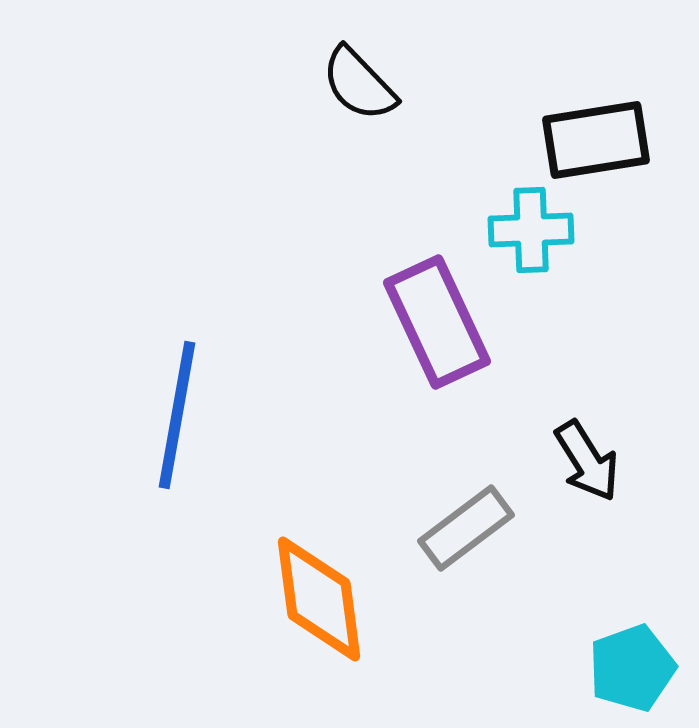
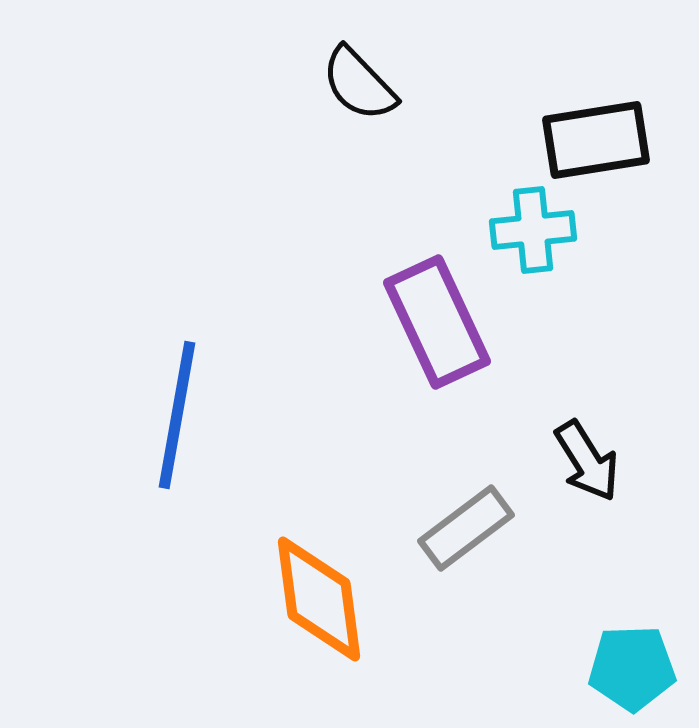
cyan cross: moved 2 px right; rotated 4 degrees counterclockwise
cyan pentagon: rotated 18 degrees clockwise
